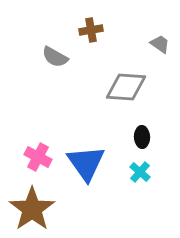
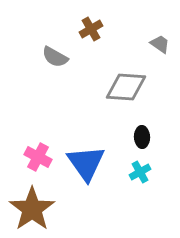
brown cross: moved 1 px up; rotated 20 degrees counterclockwise
cyan cross: rotated 20 degrees clockwise
